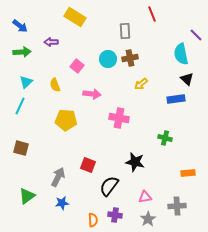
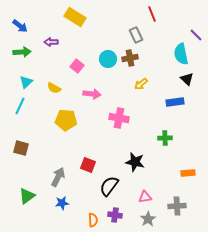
gray rectangle: moved 11 px right, 4 px down; rotated 21 degrees counterclockwise
yellow semicircle: moved 1 px left, 3 px down; rotated 40 degrees counterclockwise
blue rectangle: moved 1 px left, 3 px down
green cross: rotated 16 degrees counterclockwise
